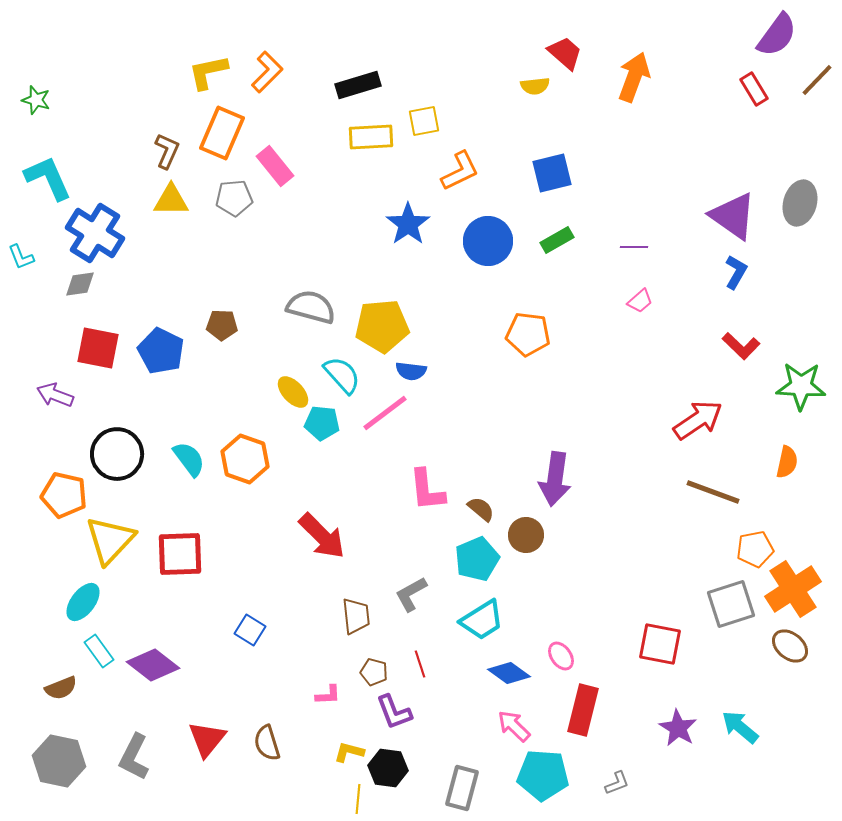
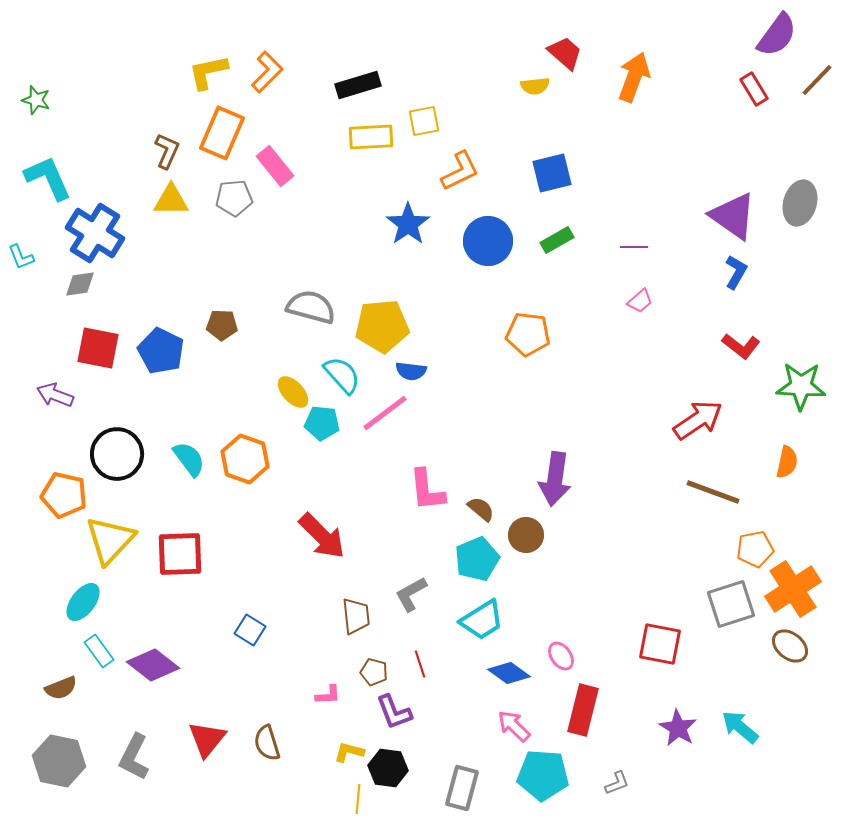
red L-shape at (741, 346): rotated 6 degrees counterclockwise
